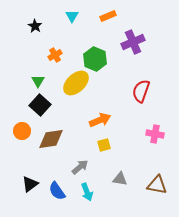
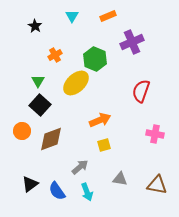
purple cross: moved 1 px left
brown diamond: rotated 12 degrees counterclockwise
